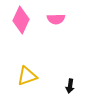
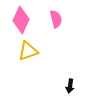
pink semicircle: rotated 102 degrees counterclockwise
yellow triangle: moved 1 px right, 25 px up
